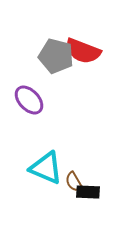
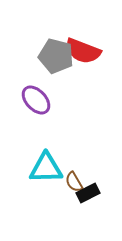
purple ellipse: moved 7 px right
cyan triangle: rotated 24 degrees counterclockwise
black rectangle: moved 1 px down; rotated 30 degrees counterclockwise
